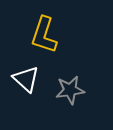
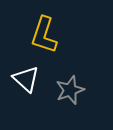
gray star: rotated 12 degrees counterclockwise
